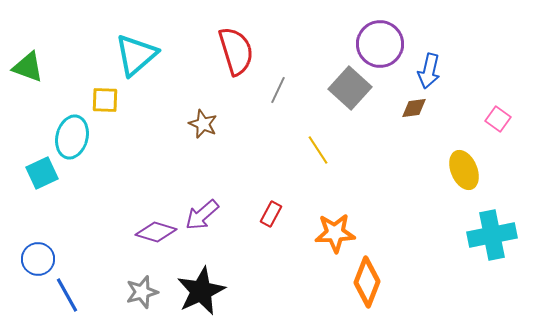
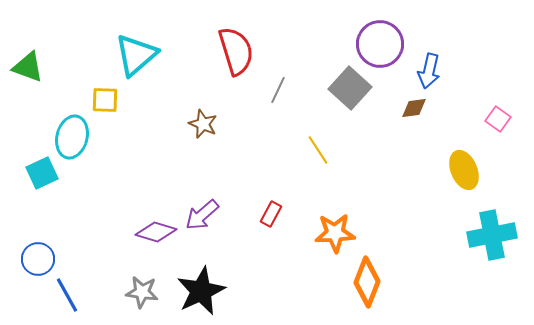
gray star: rotated 24 degrees clockwise
